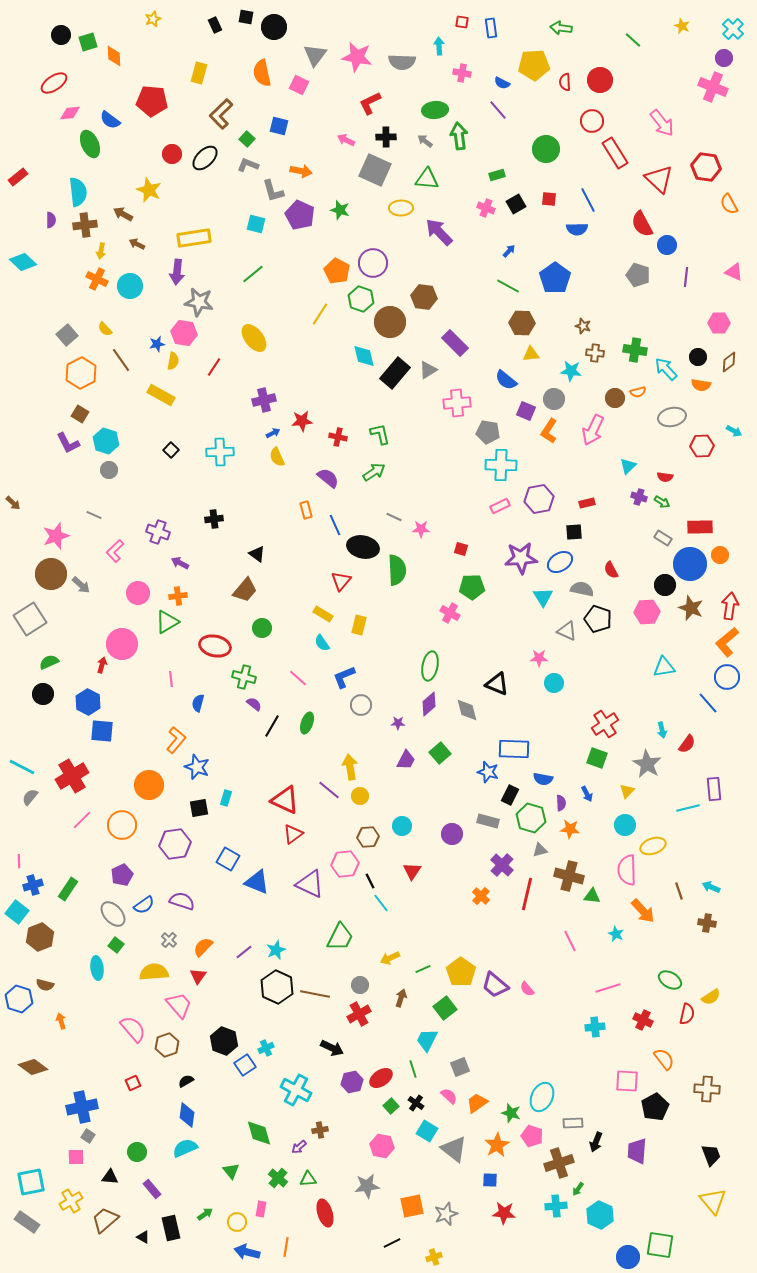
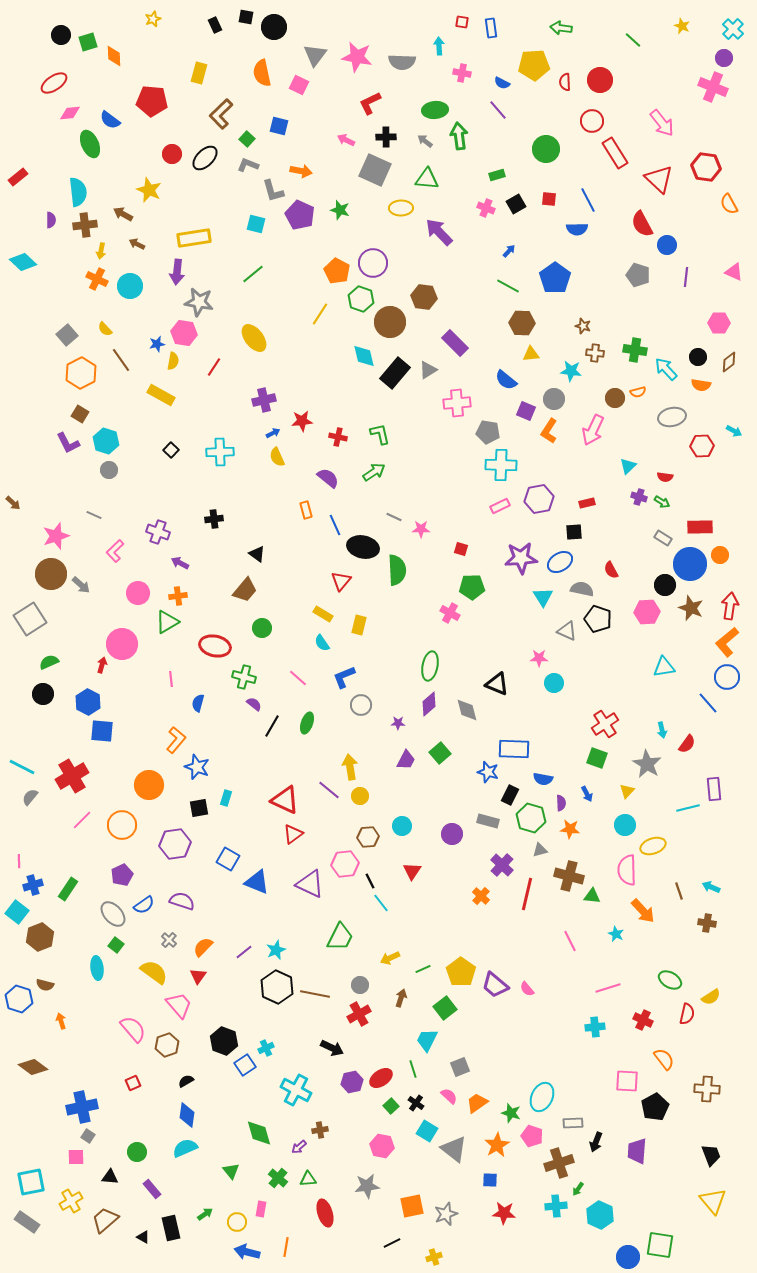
yellow semicircle at (154, 972): rotated 40 degrees clockwise
